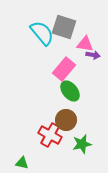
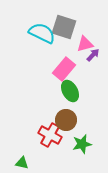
cyan semicircle: rotated 24 degrees counterclockwise
pink triangle: rotated 24 degrees counterclockwise
purple arrow: rotated 56 degrees counterclockwise
green ellipse: rotated 10 degrees clockwise
